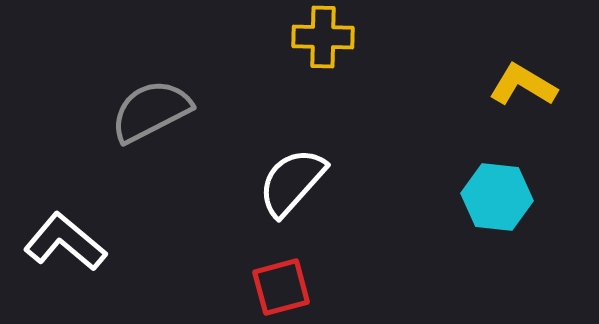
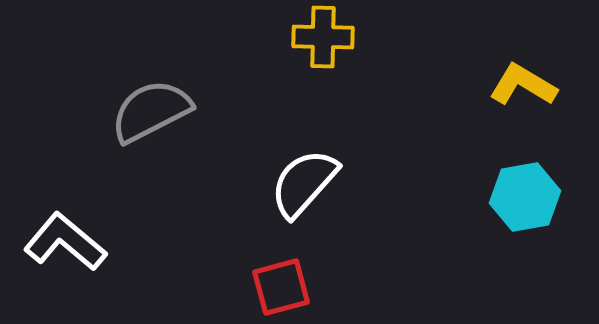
white semicircle: moved 12 px right, 1 px down
cyan hexagon: moved 28 px right; rotated 16 degrees counterclockwise
